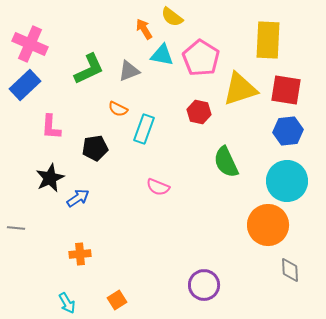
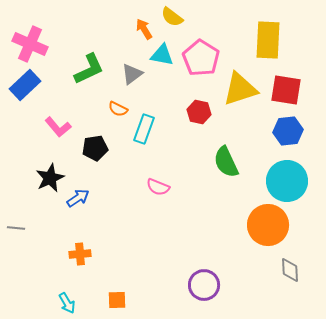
gray triangle: moved 3 px right, 3 px down; rotated 15 degrees counterclockwise
pink L-shape: moved 7 px right; rotated 44 degrees counterclockwise
orange square: rotated 30 degrees clockwise
